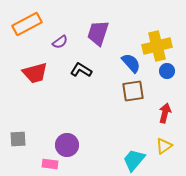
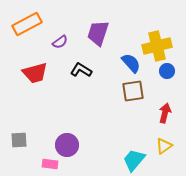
gray square: moved 1 px right, 1 px down
